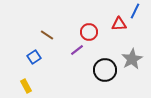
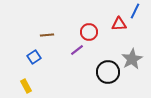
brown line: rotated 40 degrees counterclockwise
black circle: moved 3 px right, 2 px down
